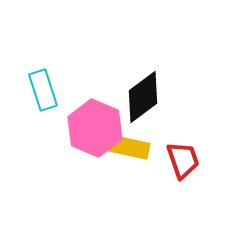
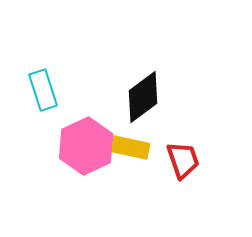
pink hexagon: moved 9 px left, 18 px down; rotated 12 degrees clockwise
